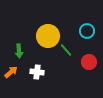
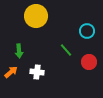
yellow circle: moved 12 px left, 20 px up
